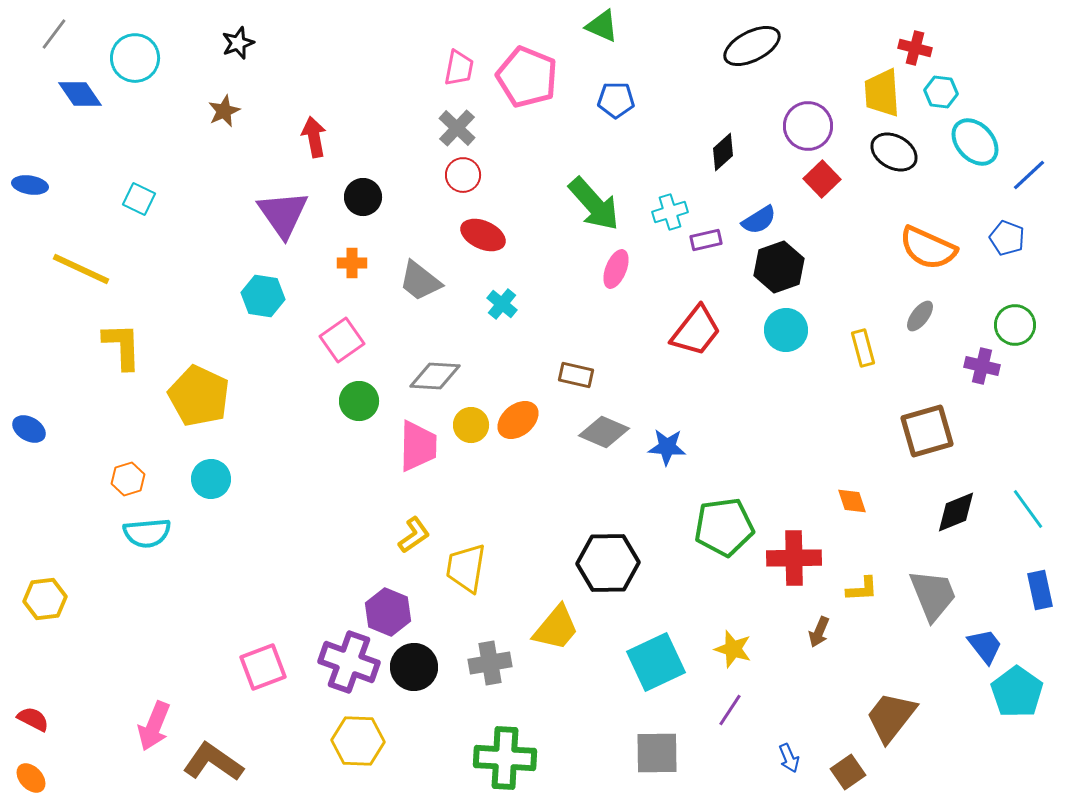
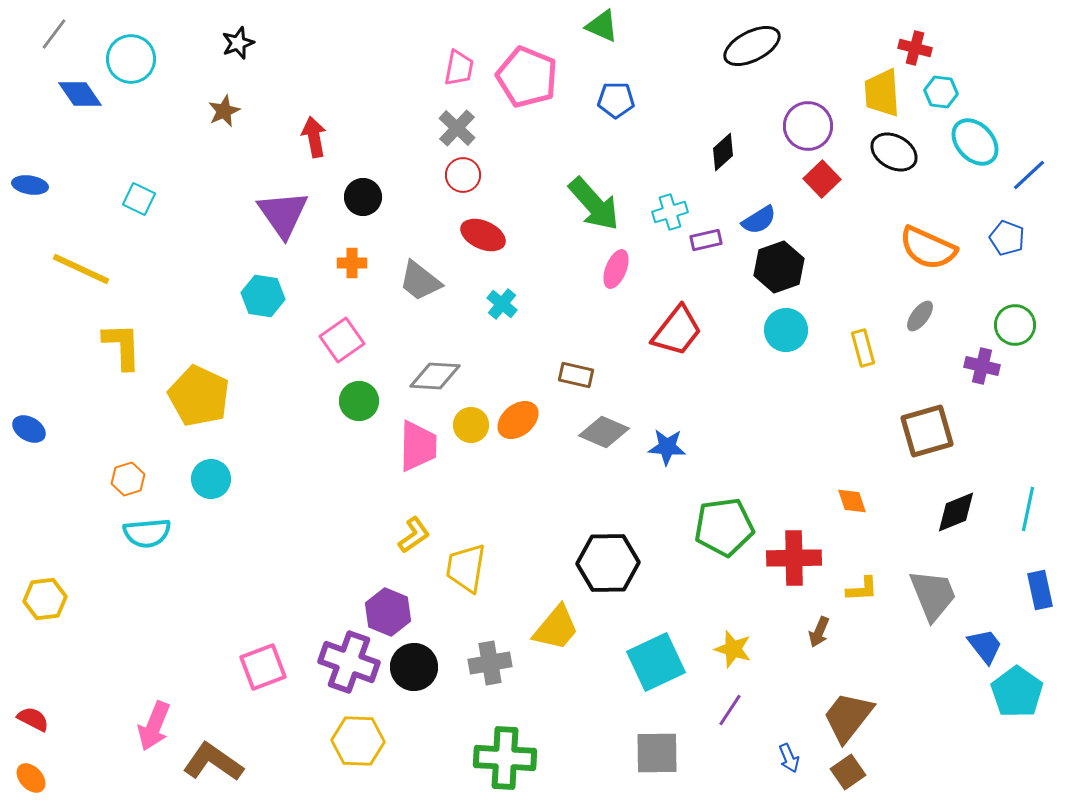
cyan circle at (135, 58): moved 4 px left, 1 px down
red trapezoid at (696, 331): moved 19 px left
cyan line at (1028, 509): rotated 48 degrees clockwise
brown trapezoid at (891, 717): moved 43 px left
